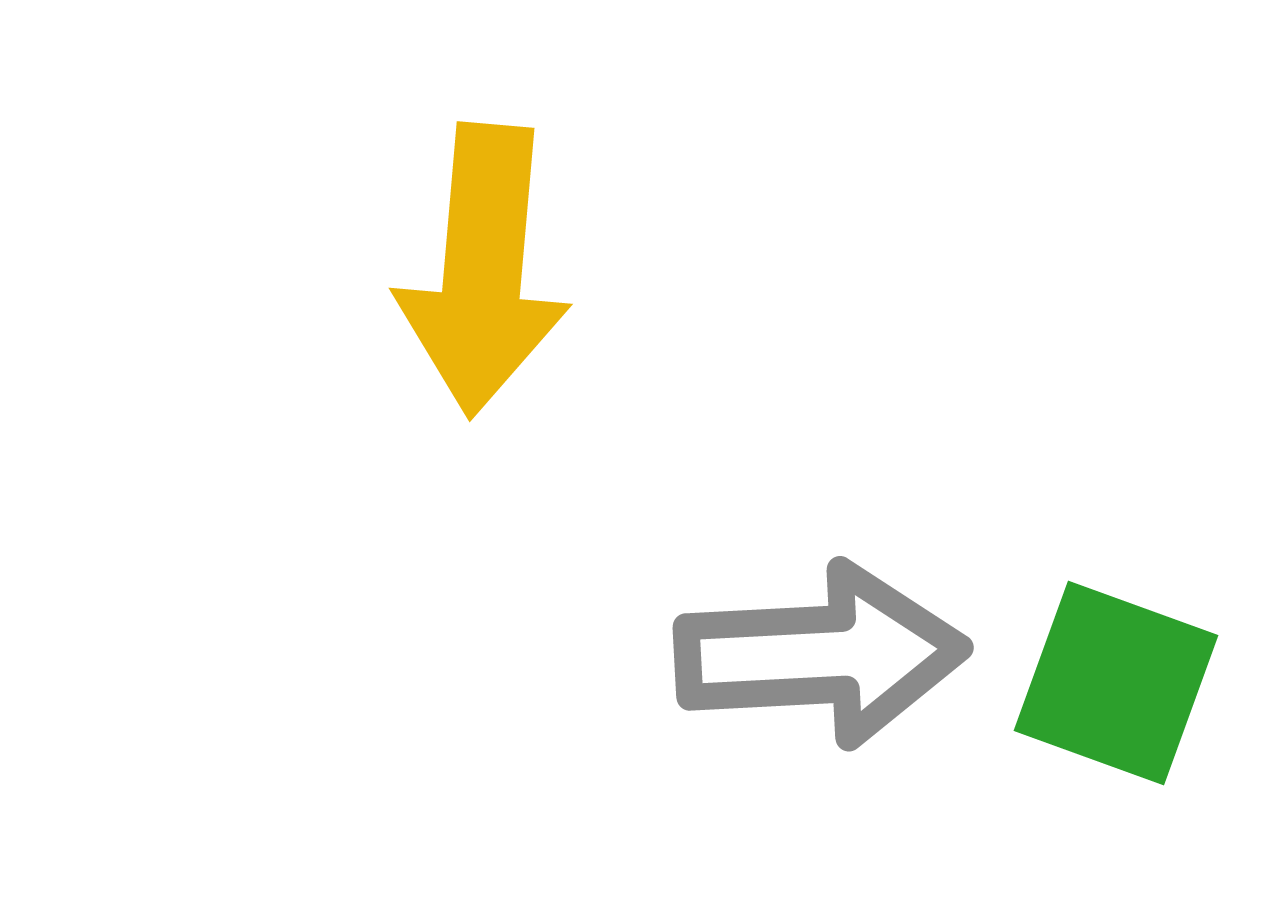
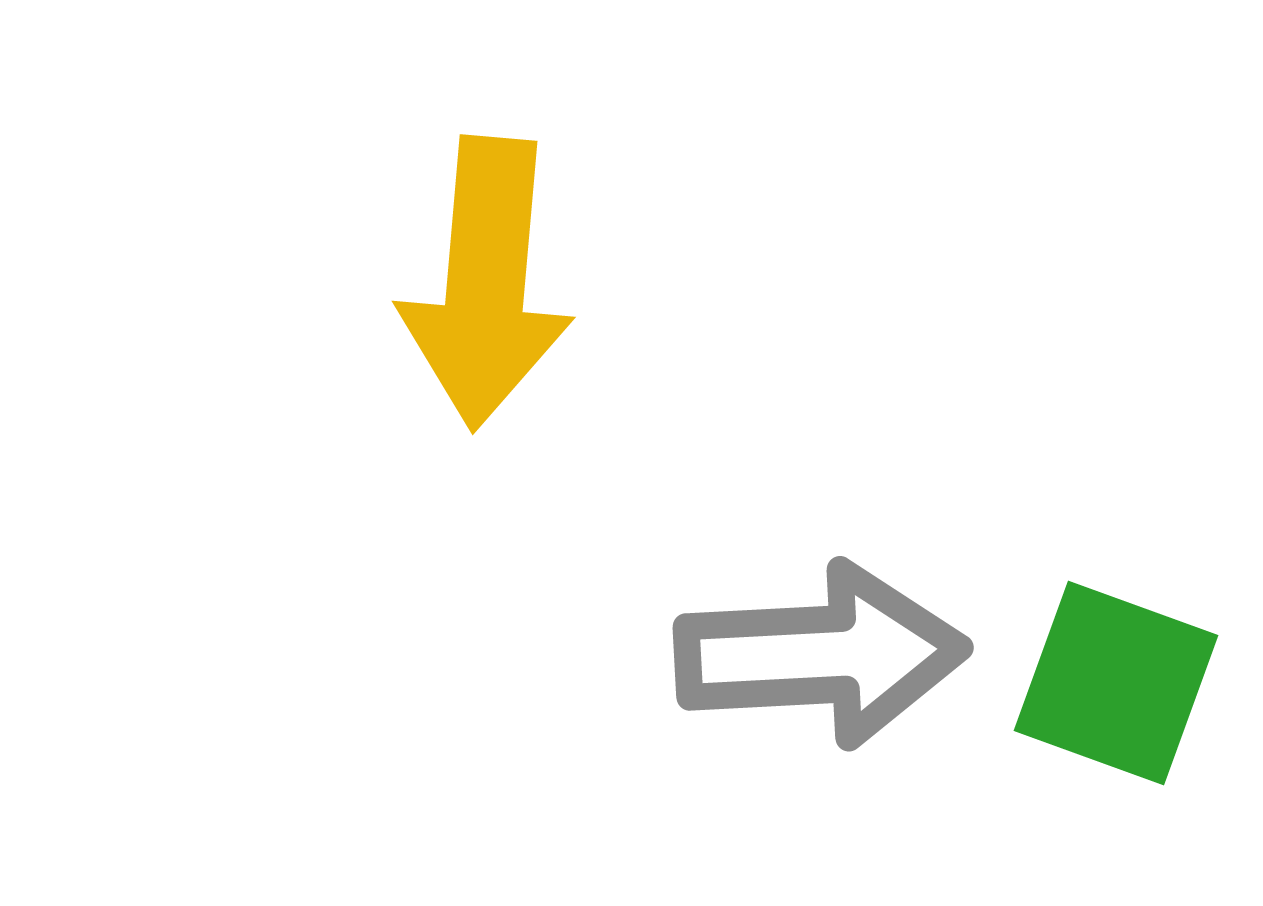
yellow arrow: moved 3 px right, 13 px down
